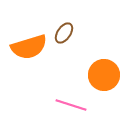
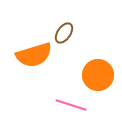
orange semicircle: moved 5 px right, 8 px down
orange circle: moved 6 px left
